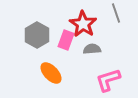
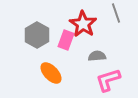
gray semicircle: moved 5 px right, 7 px down
